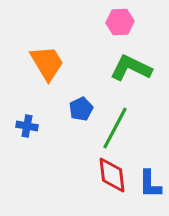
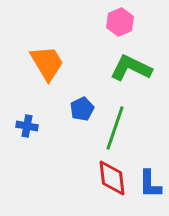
pink hexagon: rotated 20 degrees counterclockwise
blue pentagon: moved 1 px right
green line: rotated 9 degrees counterclockwise
red diamond: moved 3 px down
